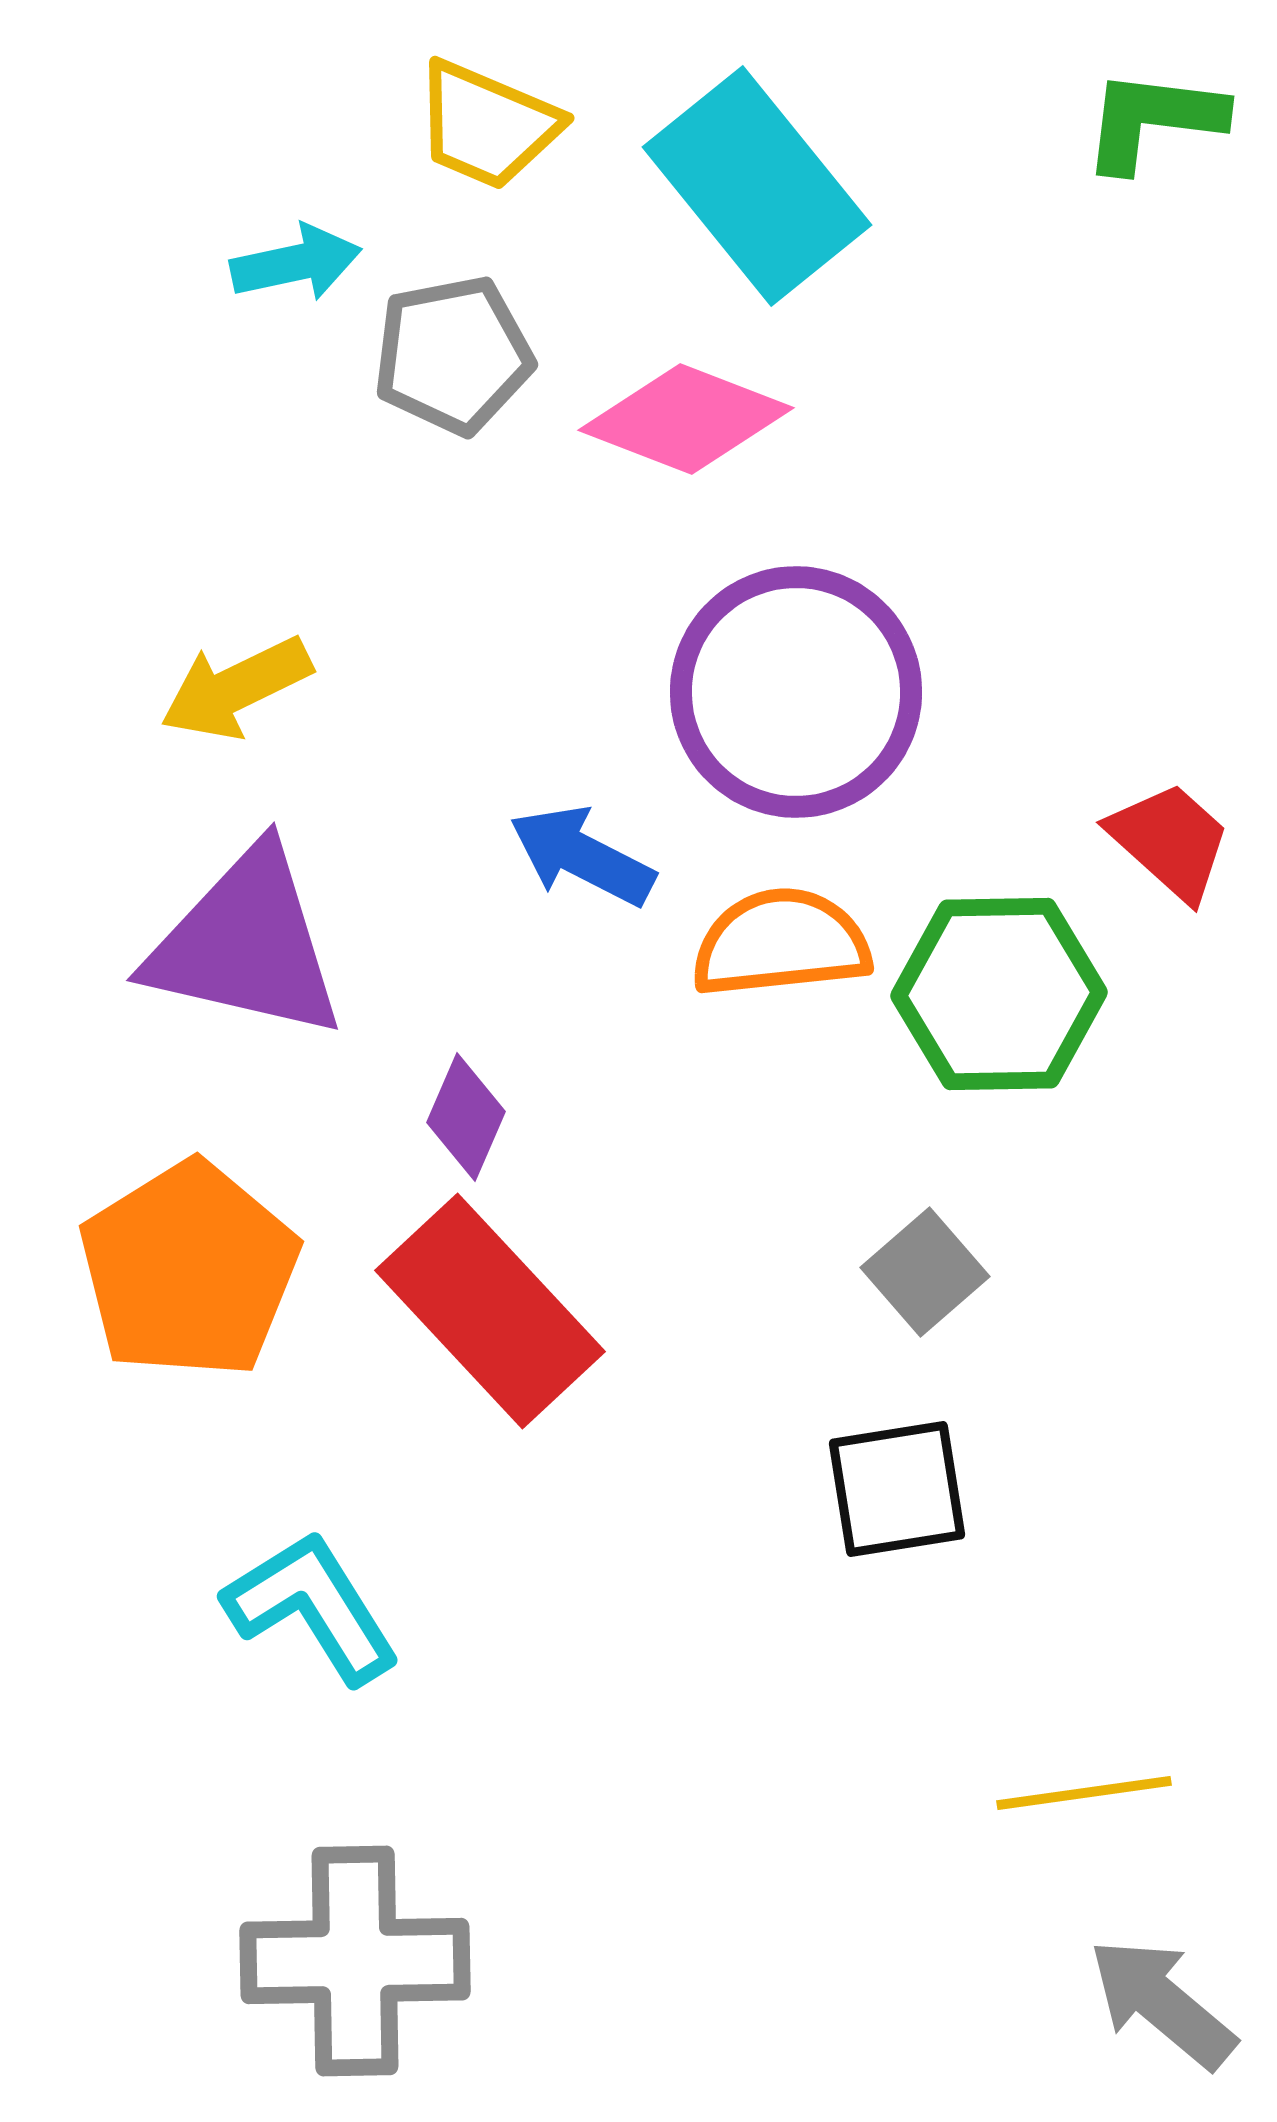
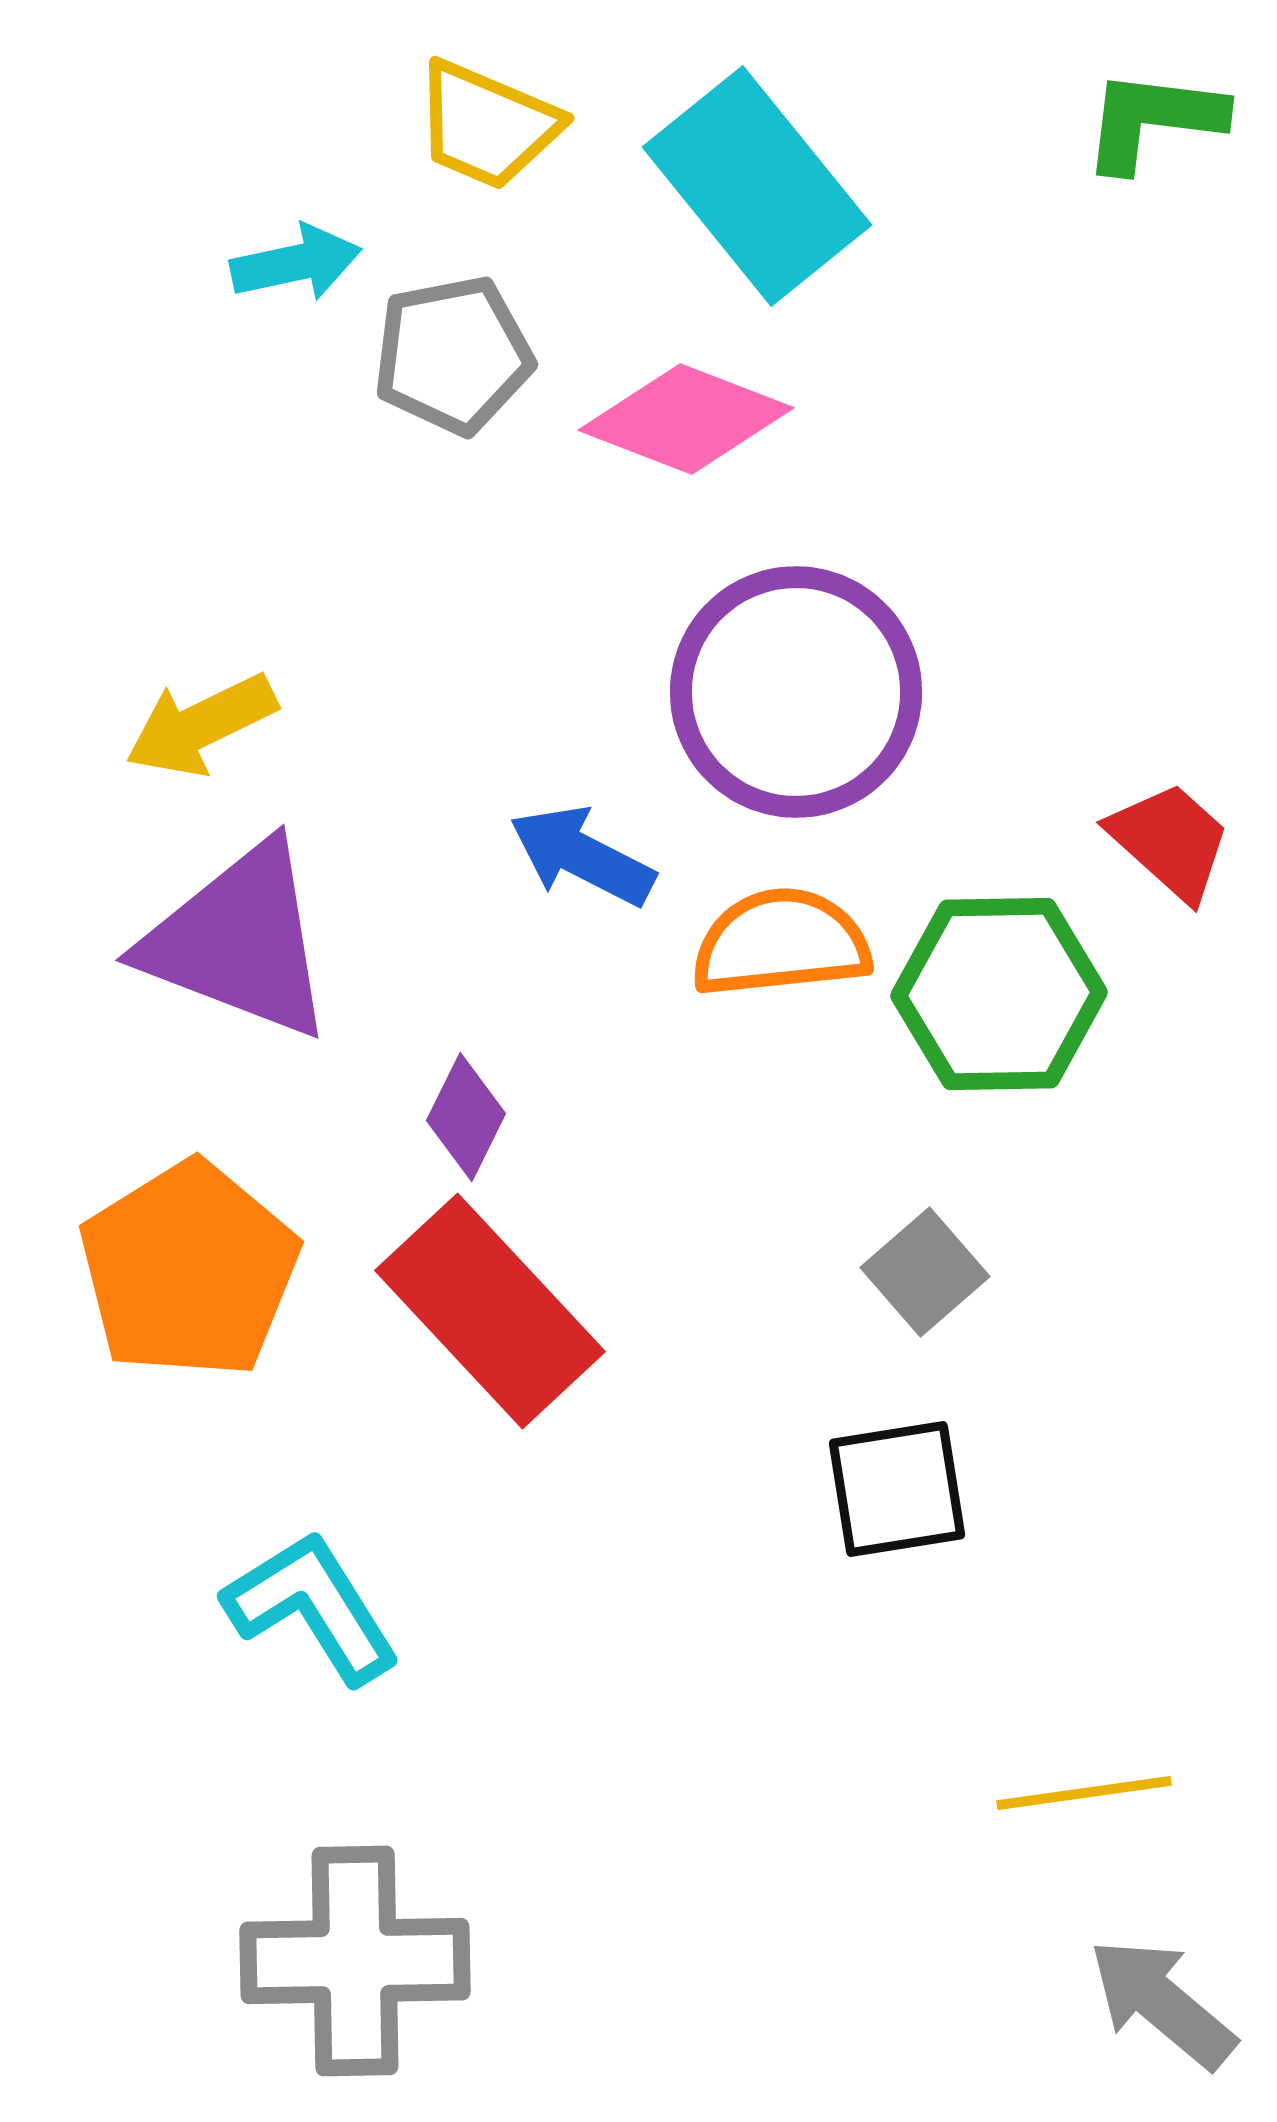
yellow arrow: moved 35 px left, 37 px down
purple triangle: moved 7 px left, 3 px up; rotated 8 degrees clockwise
purple diamond: rotated 3 degrees clockwise
